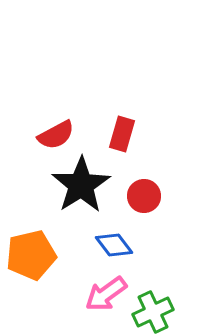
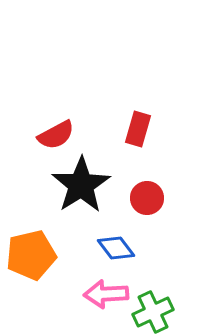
red rectangle: moved 16 px right, 5 px up
red circle: moved 3 px right, 2 px down
blue diamond: moved 2 px right, 3 px down
pink arrow: rotated 33 degrees clockwise
